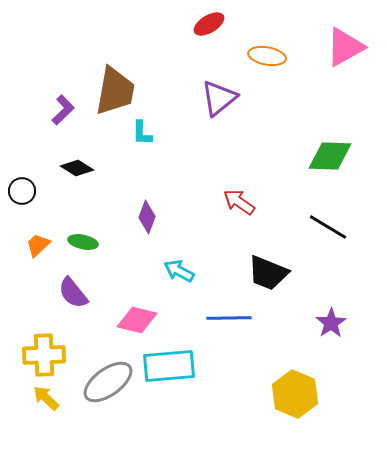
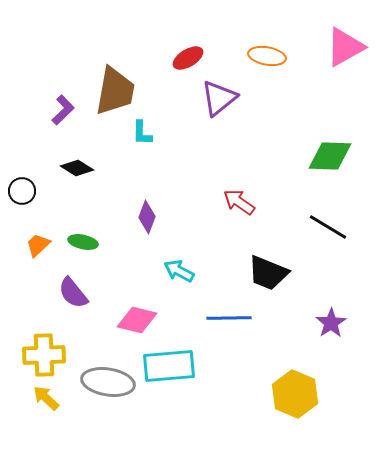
red ellipse: moved 21 px left, 34 px down
gray ellipse: rotated 45 degrees clockwise
